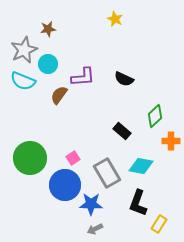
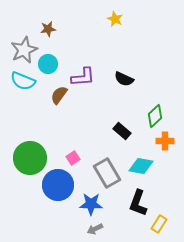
orange cross: moved 6 px left
blue circle: moved 7 px left
